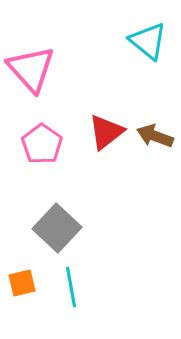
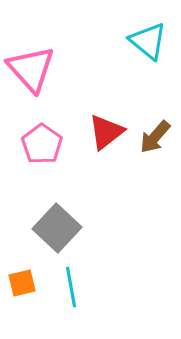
brown arrow: moved 1 px down; rotated 69 degrees counterclockwise
